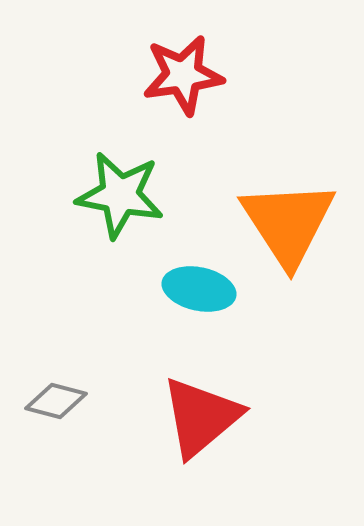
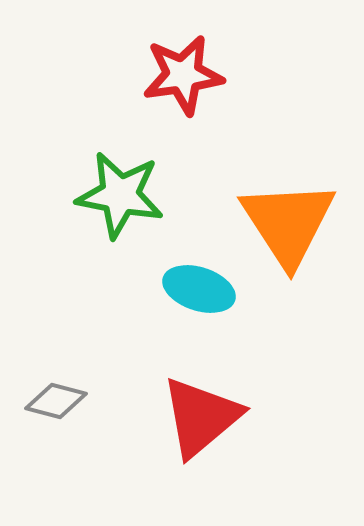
cyan ellipse: rotated 6 degrees clockwise
